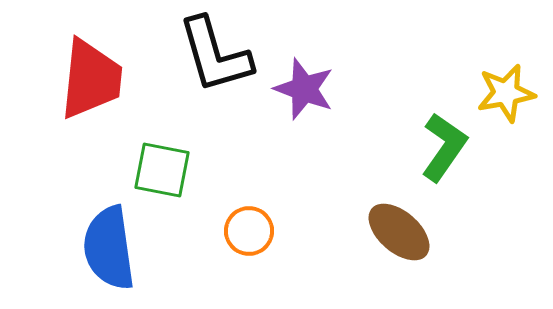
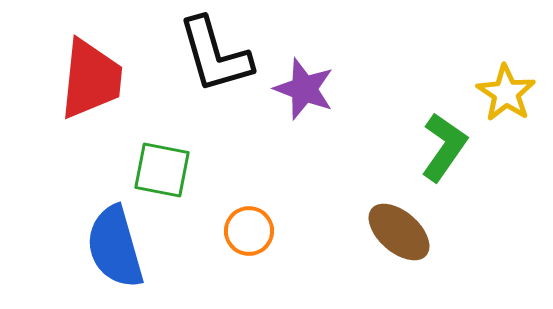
yellow star: rotated 28 degrees counterclockwise
blue semicircle: moved 6 px right, 1 px up; rotated 8 degrees counterclockwise
